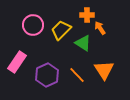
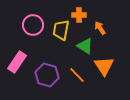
orange cross: moved 8 px left
yellow trapezoid: rotated 35 degrees counterclockwise
green triangle: moved 2 px right, 3 px down
orange triangle: moved 4 px up
purple hexagon: rotated 20 degrees counterclockwise
